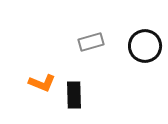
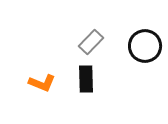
gray rectangle: rotated 30 degrees counterclockwise
black rectangle: moved 12 px right, 16 px up
